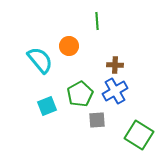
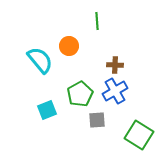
cyan square: moved 4 px down
